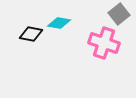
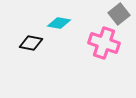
black diamond: moved 9 px down
